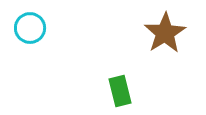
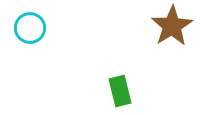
brown star: moved 7 px right, 7 px up
